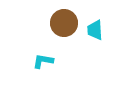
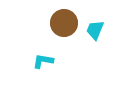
cyan trapezoid: rotated 25 degrees clockwise
